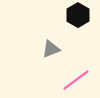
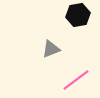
black hexagon: rotated 20 degrees clockwise
